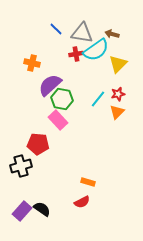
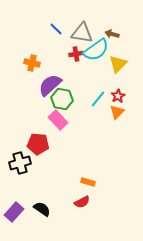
red star: moved 2 px down; rotated 16 degrees counterclockwise
black cross: moved 1 px left, 3 px up
purple rectangle: moved 8 px left, 1 px down
